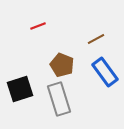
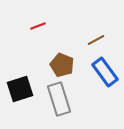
brown line: moved 1 px down
